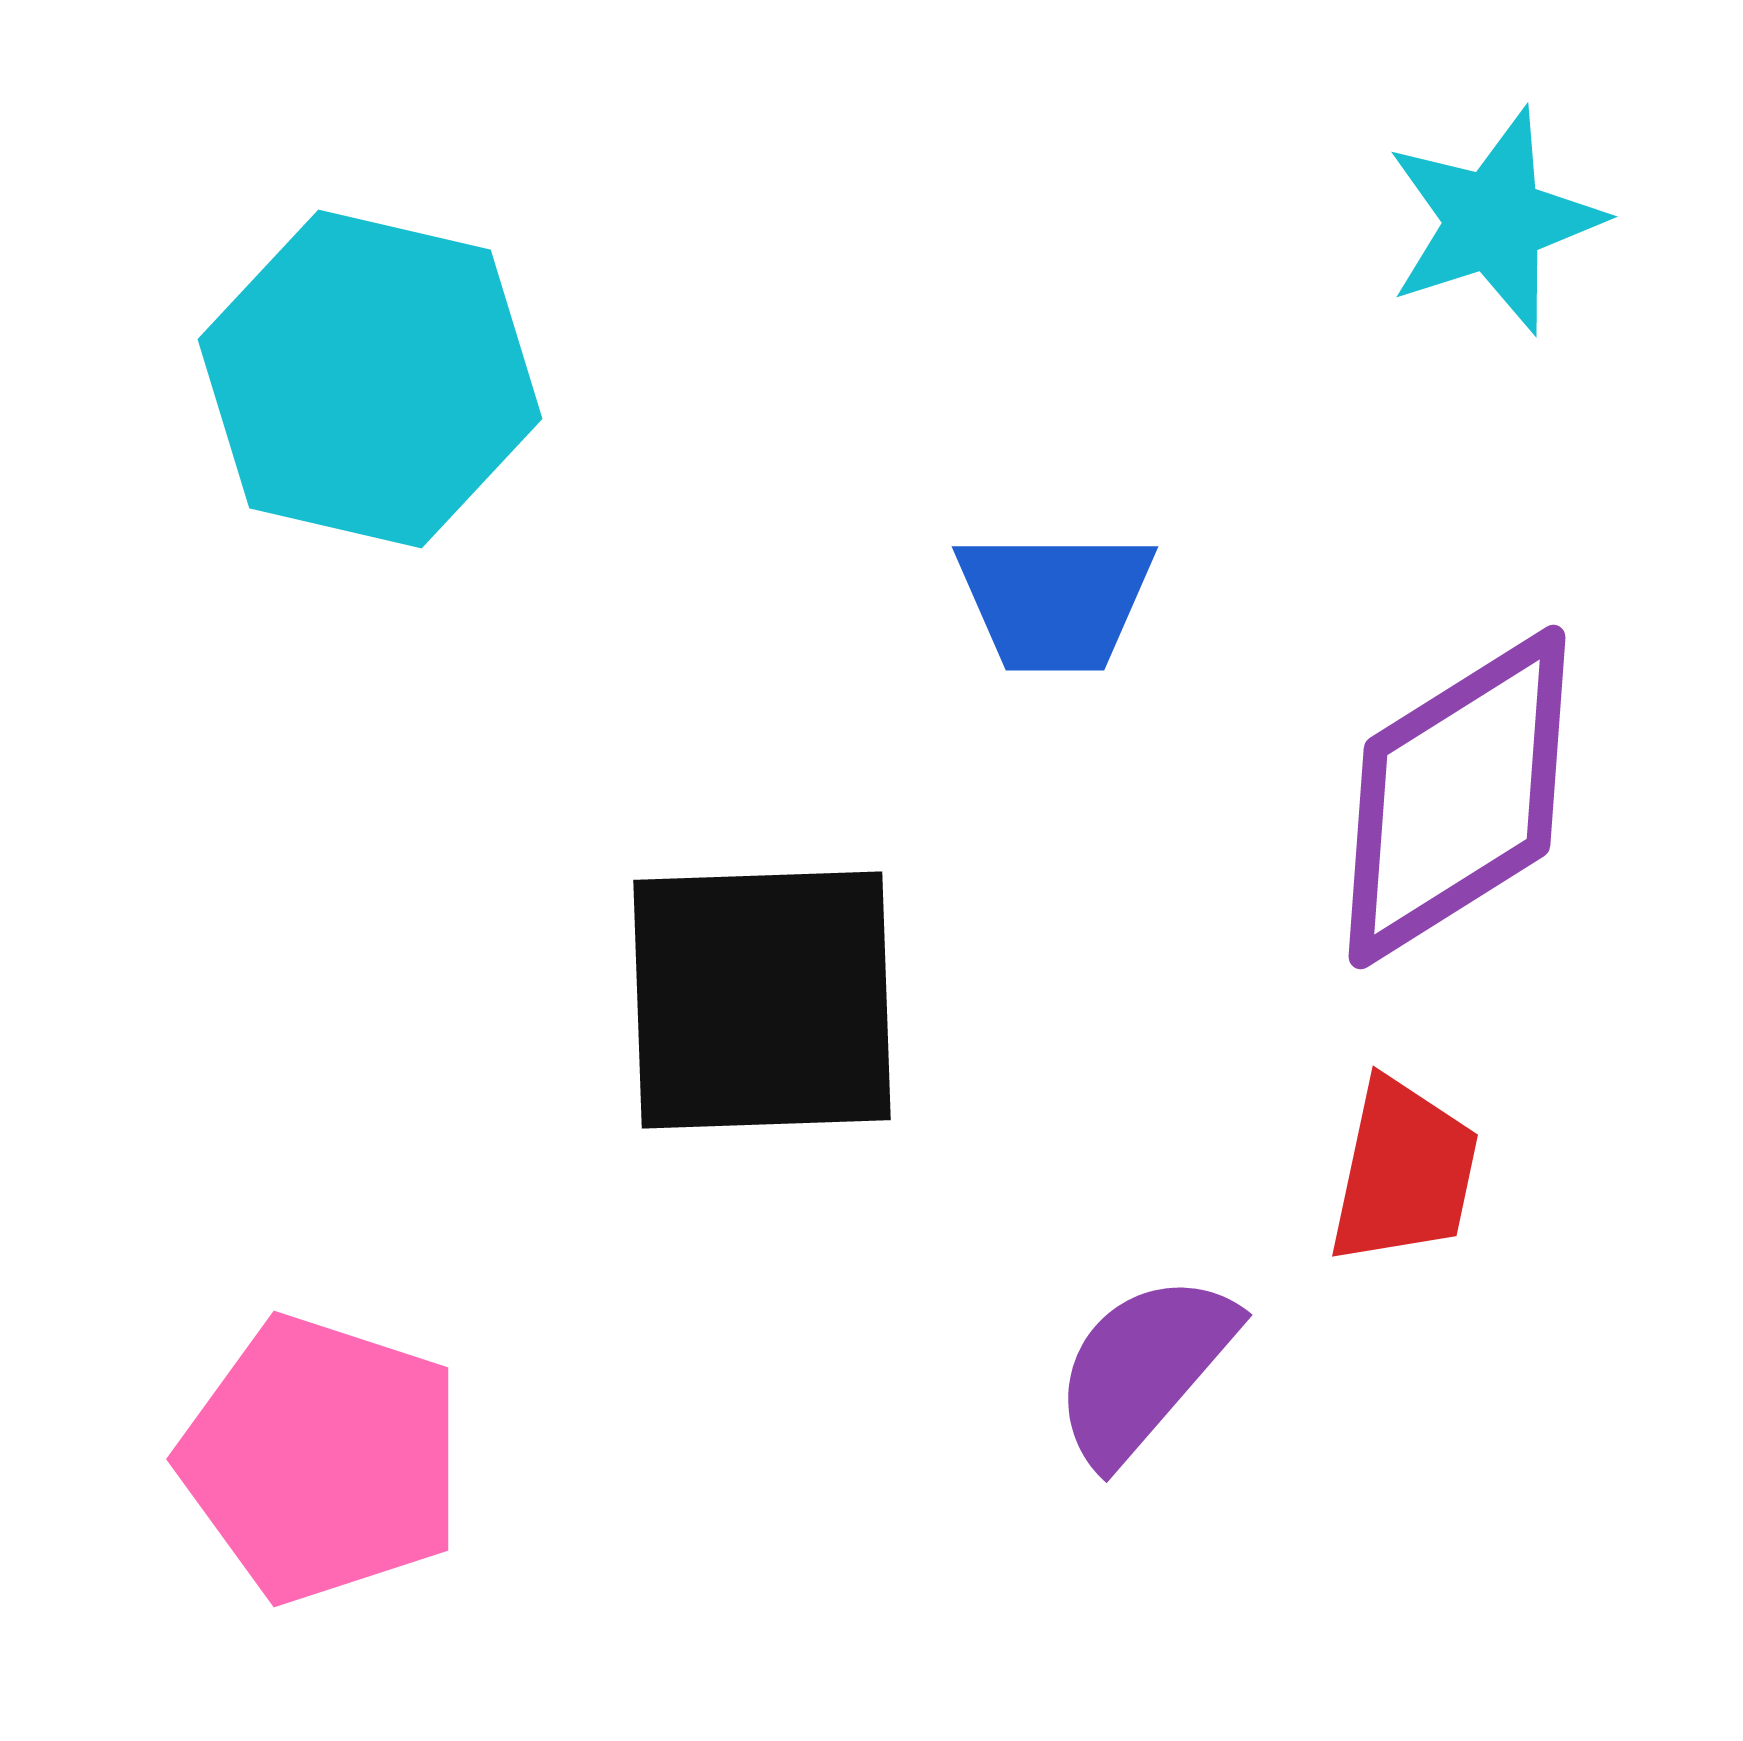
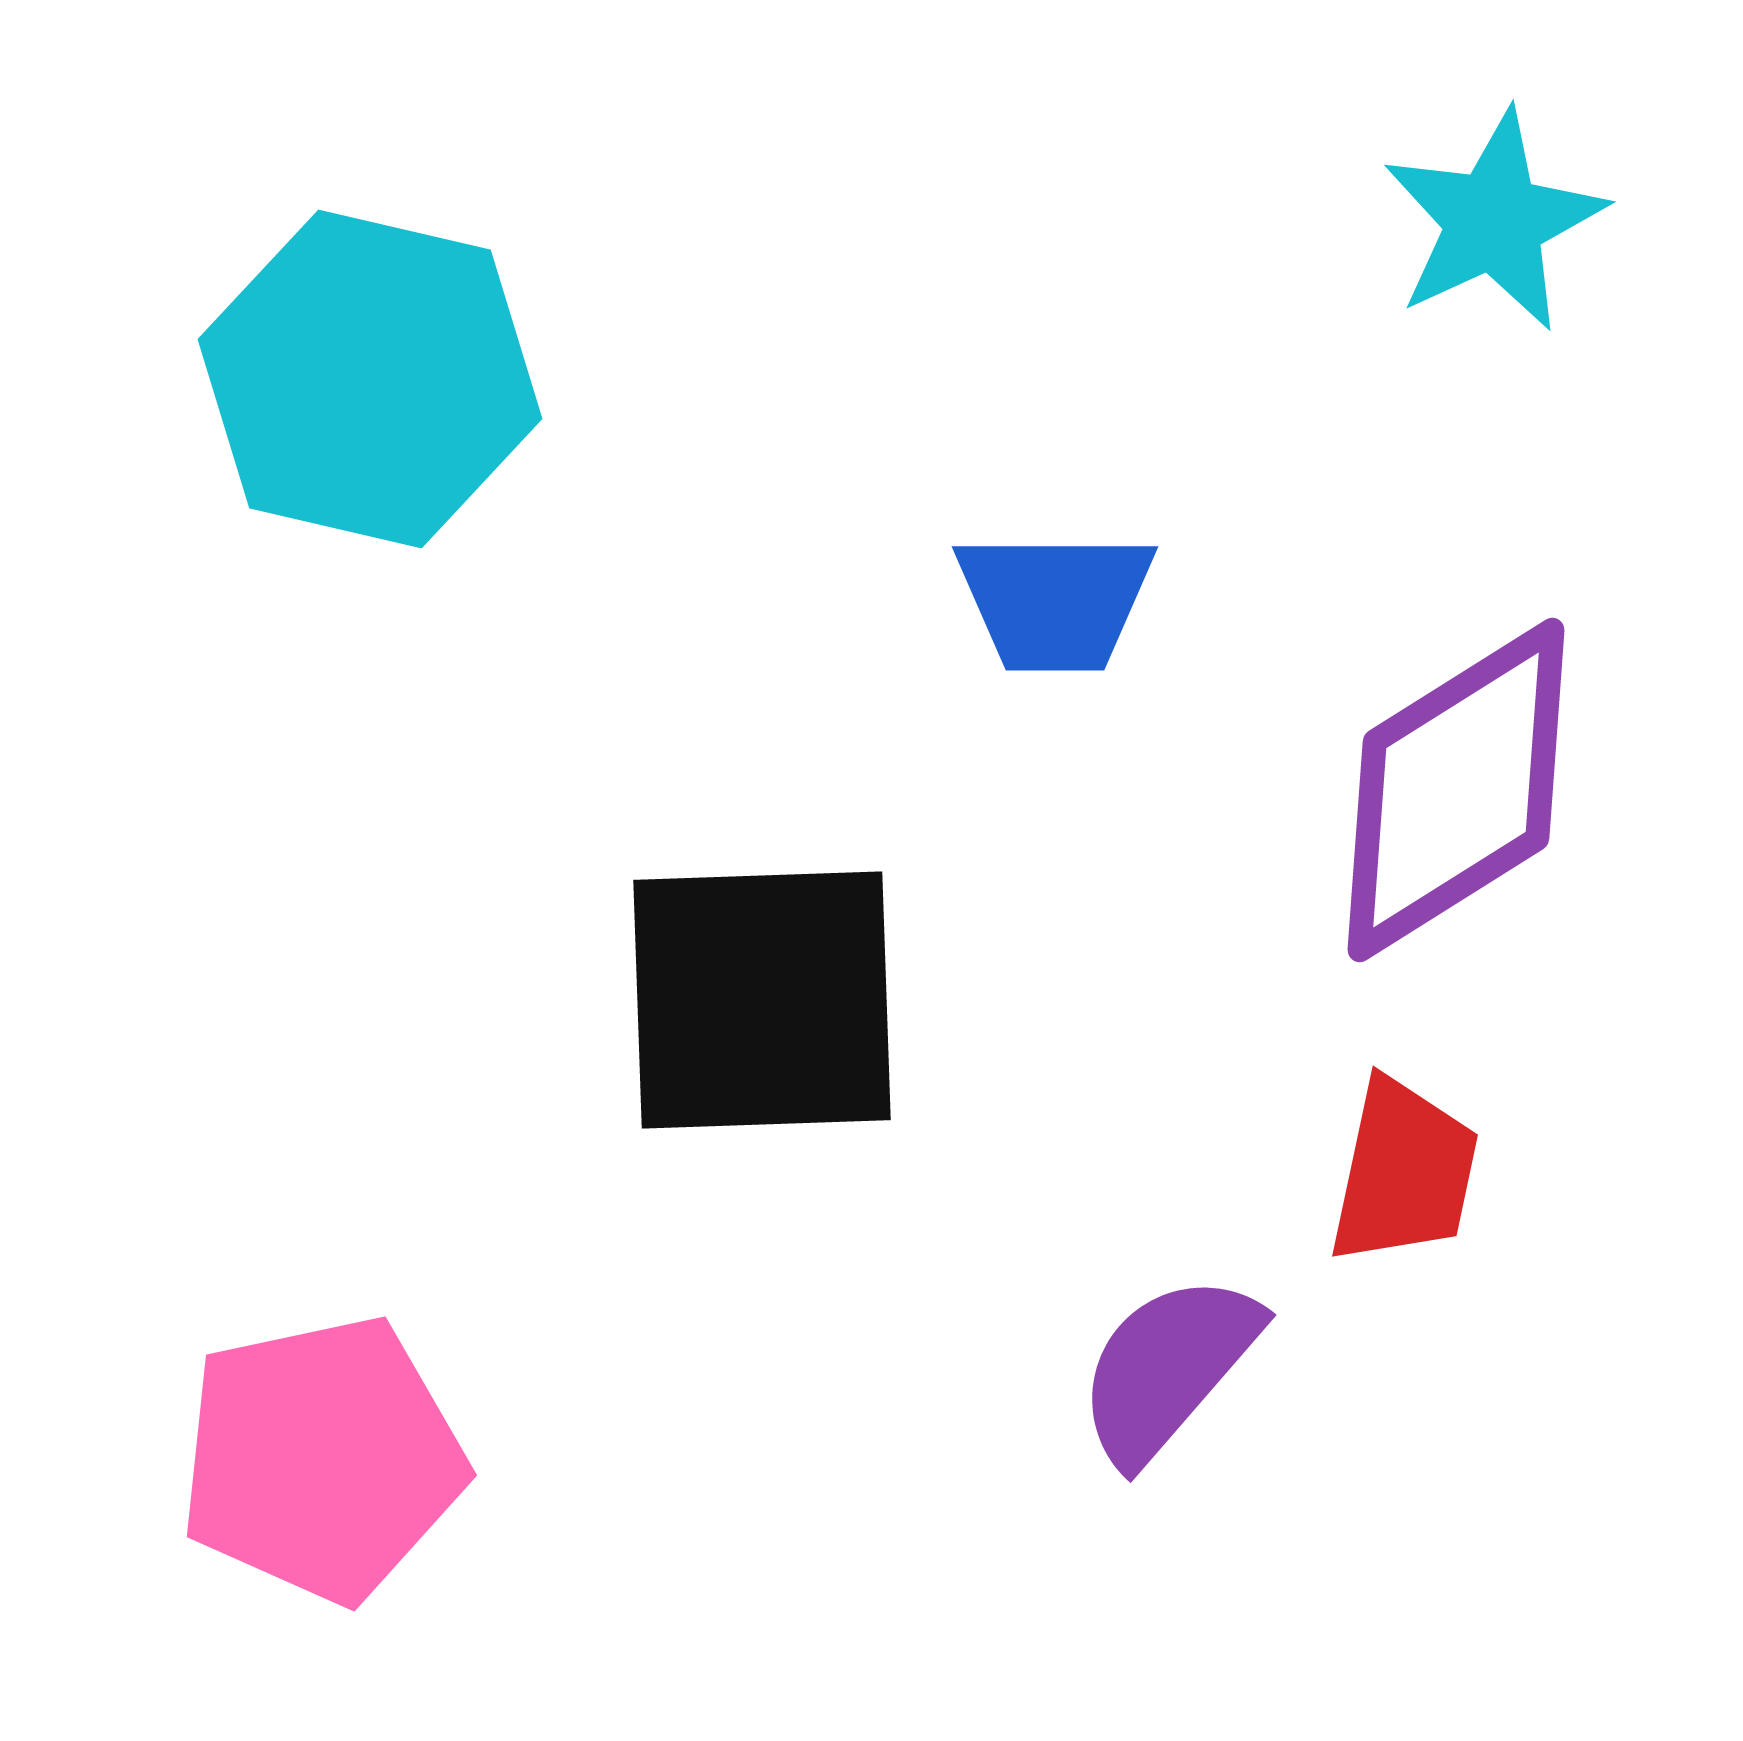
cyan star: rotated 7 degrees counterclockwise
purple diamond: moved 1 px left, 7 px up
purple semicircle: moved 24 px right
pink pentagon: rotated 30 degrees counterclockwise
